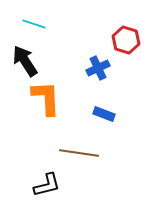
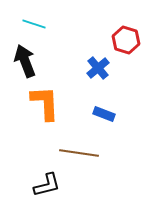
black arrow: rotated 12 degrees clockwise
blue cross: rotated 15 degrees counterclockwise
orange L-shape: moved 1 px left, 5 px down
